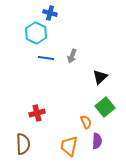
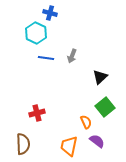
purple semicircle: rotated 56 degrees counterclockwise
